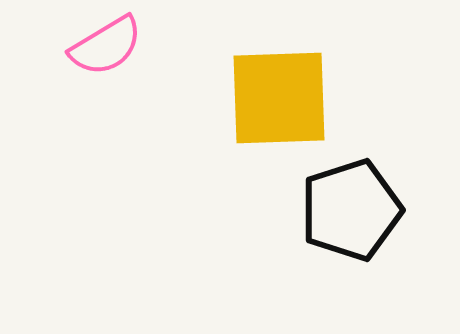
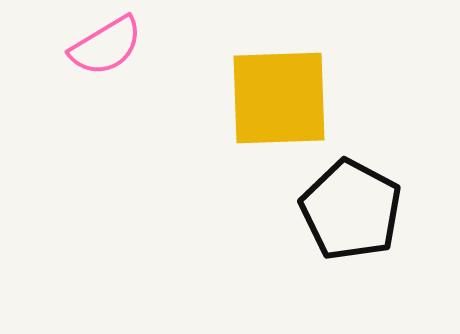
black pentagon: rotated 26 degrees counterclockwise
